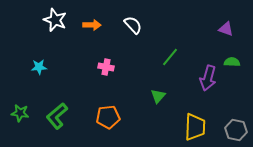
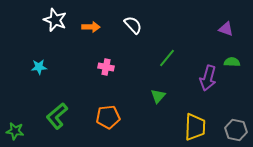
orange arrow: moved 1 px left, 2 px down
green line: moved 3 px left, 1 px down
green star: moved 5 px left, 18 px down
